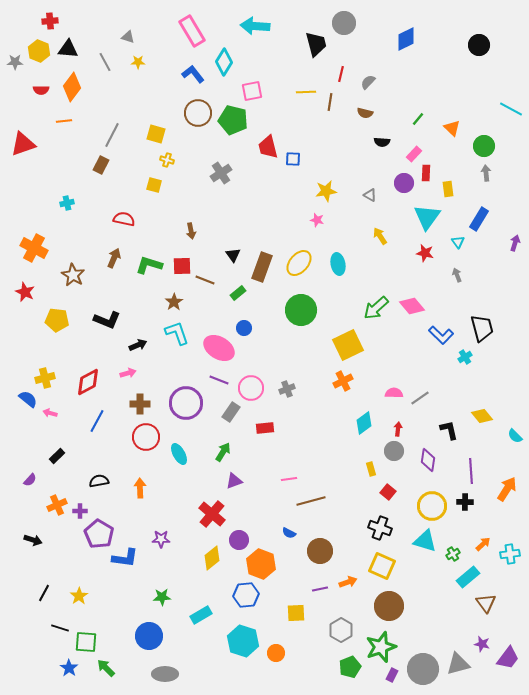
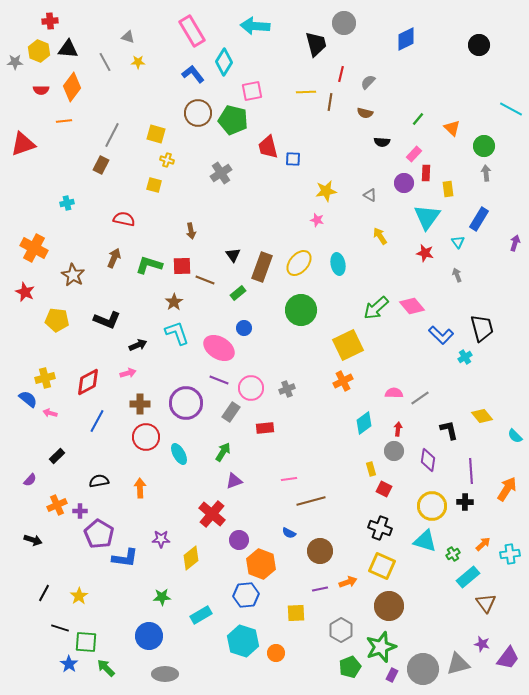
red square at (388, 492): moved 4 px left, 3 px up; rotated 14 degrees counterclockwise
yellow diamond at (212, 558): moved 21 px left
blue star at (69, 668): moved 4 px up
